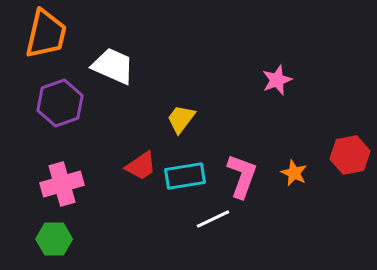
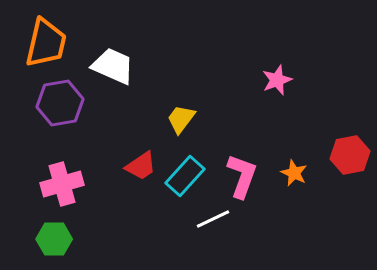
orange trapezoid: moved 9 px down
purple hexagon: rotated 9 degrees clockwise
cyan rectangle: rotated 39 degrees counterclockwise
